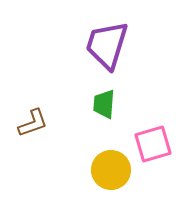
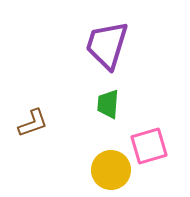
green trapezoid: moved 4 px right
pink square: moved 4 px left, 2 px down
